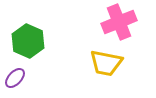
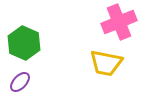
green hexagon: moved 4 px left, 2 px down
purple ellipse: moved 5 px right, 4 px down
